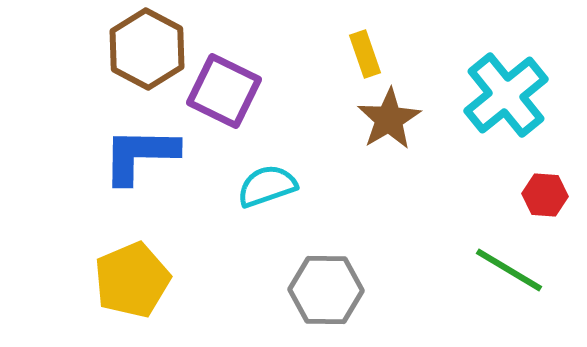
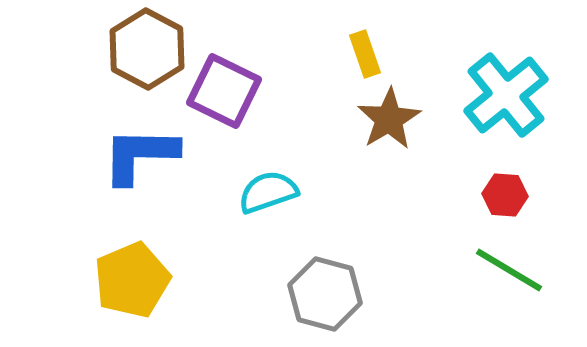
cyan semicircle: moved 1 px right, 6 px down
red hexagon: moved 40 px left
gray hexagon: moved 1 px left, 4 px down; rotated 14 degrees clockwise
